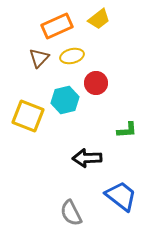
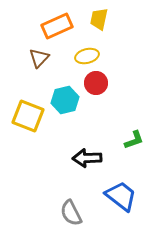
yellow trapezoid: rotated 140 degrees clockwise
yellow ellipse: moved 15 px right
green L-shape: moved 7 px right, 10 px down; rotated 15 degrees counterclockwise
